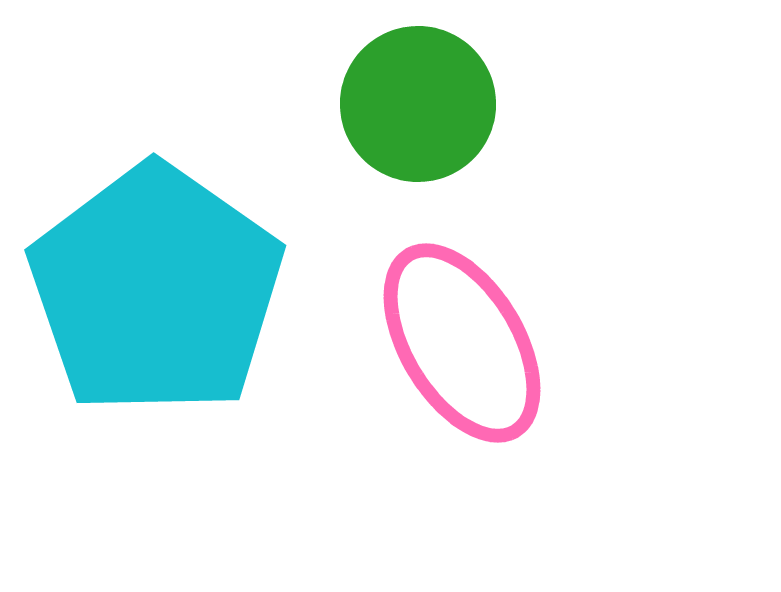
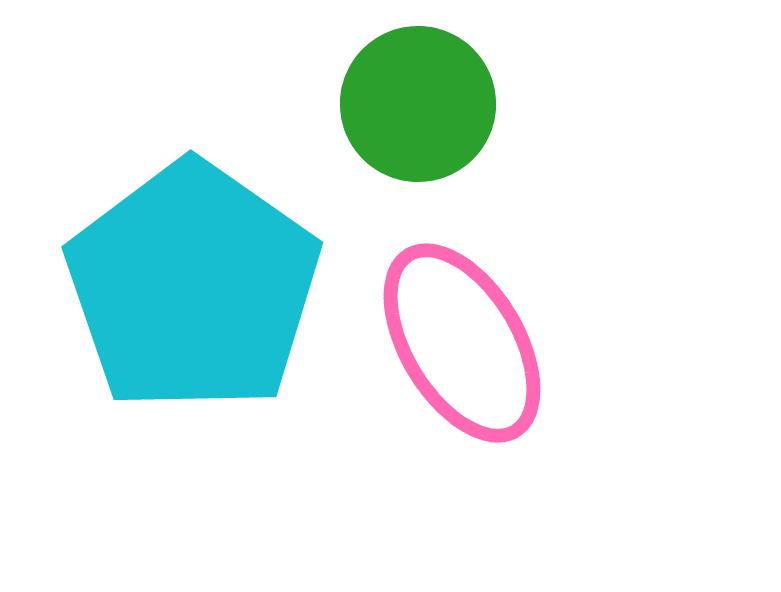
cyan pentagon: moved 37 px right, 3 px up
